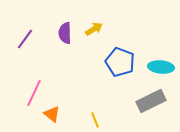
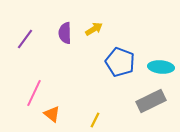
yellow line: rotated 49 degrees clockwise
